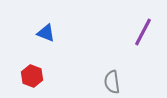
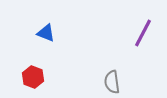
purple line: moved 1 px down
red hexagon: moved 1 px right, 1 px down
